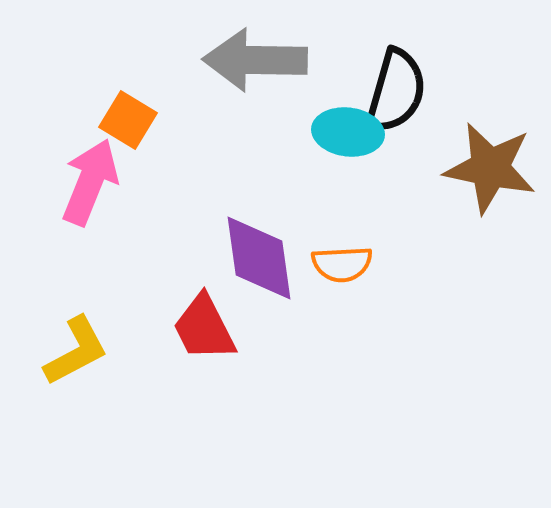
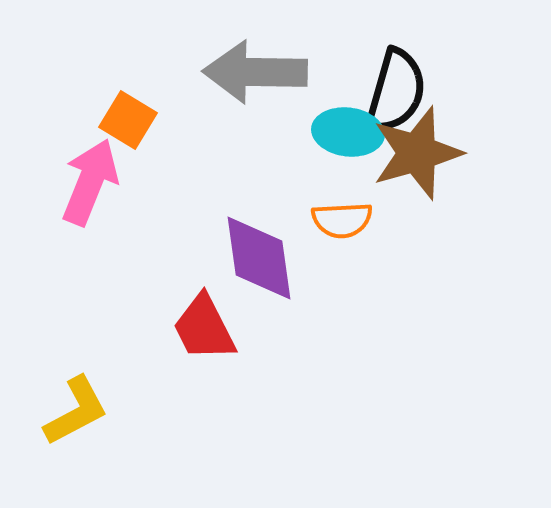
gray arrow: moved 12 px down
brown star: moved 73 px left, 15 px up; rotated 28 degrees counterclockwise
orange semicircle: moved 44 px up
yellow L-shape: moved 60 px down
